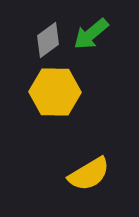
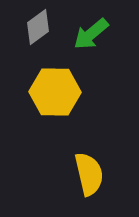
gray diamond: moved 10 px left, 13 px up
yellow semicircle: rotated 72 degrees counterclockwise
